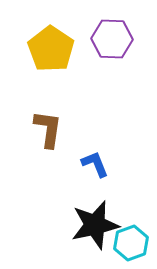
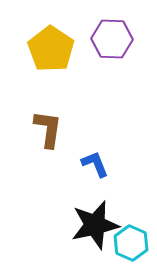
cyan hexagon: rotated 16 degrees counterclockwise
